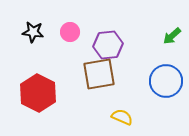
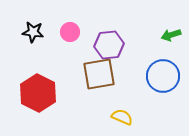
green arrow: moved 1 px left, 1 px up; rotated 24 degrees clockwise
purple hexagon: moved 1 px right
blue circle: moved 3 px left, 5 px up
